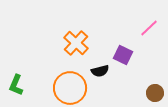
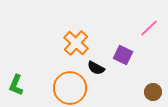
black semicircle: moved 4 px left, 3 px up; rotated 42 degrees clockwise
brown circle: moved 2 px left, 1 px up
